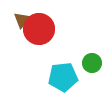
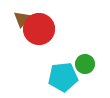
brown triangle: moved 1 px up
green circle: moved 7 px left, 1 px down
